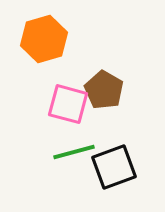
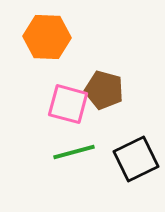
orange hexagon: moved 3 px right, 2 px up; rotated 18 degrees clockwise
brown pentagon: rotated 15 degrees counterclockwise
black square: moved 22 px right, 8 px up; rotated 6 degrees counterclockwise
